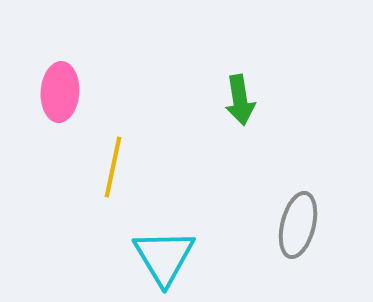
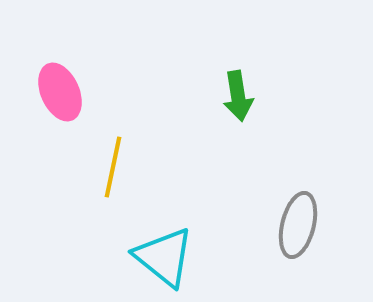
pink ellipse: rotated 28 degrees counterclockwise
green arrow: moved 2 px left, 4 px up
cyan triangle: rotated 20 degrees counterclockwise
